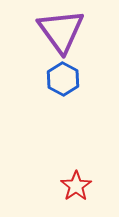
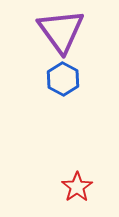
red star: moved 1 px right, 1 px down
